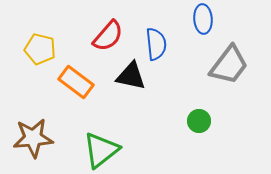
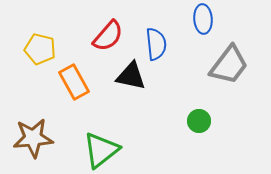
orange rectangle: moved 2 px left; rotated 24 degrees clockwise
